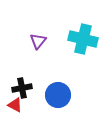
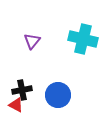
purple triangle: moved 6 px left
black cross: moved 2 px down
red triangle: moved 1 px right
